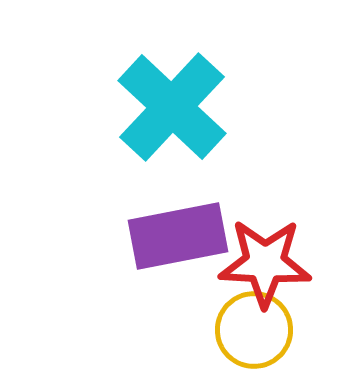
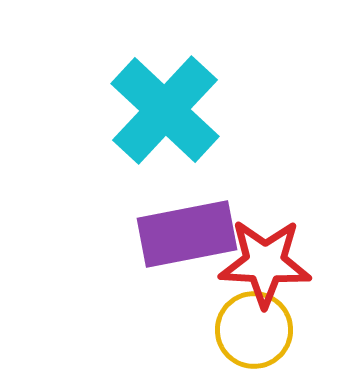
cyan cross: moved 7 px left, 3 px down
purple rectangle: moved 9 px right, 2 px up
